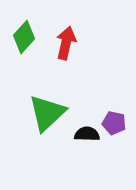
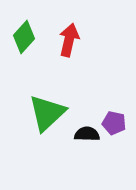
red arrow: moved 3 px right, 3 px up
